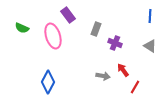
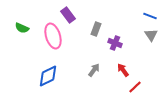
blue line: rotated 72 degrees counterclockwise
gray triangle: moved 1 px right, 11 px up; rotated 24 degrees clockwise
gray arrow: moved 9 px left, 6 px up; rotated 64 degrees counterclockwise
blue diamond: moved 6 px up; rotated 35 degrees clockwise
red line: rotated 16 degrees clockwise
